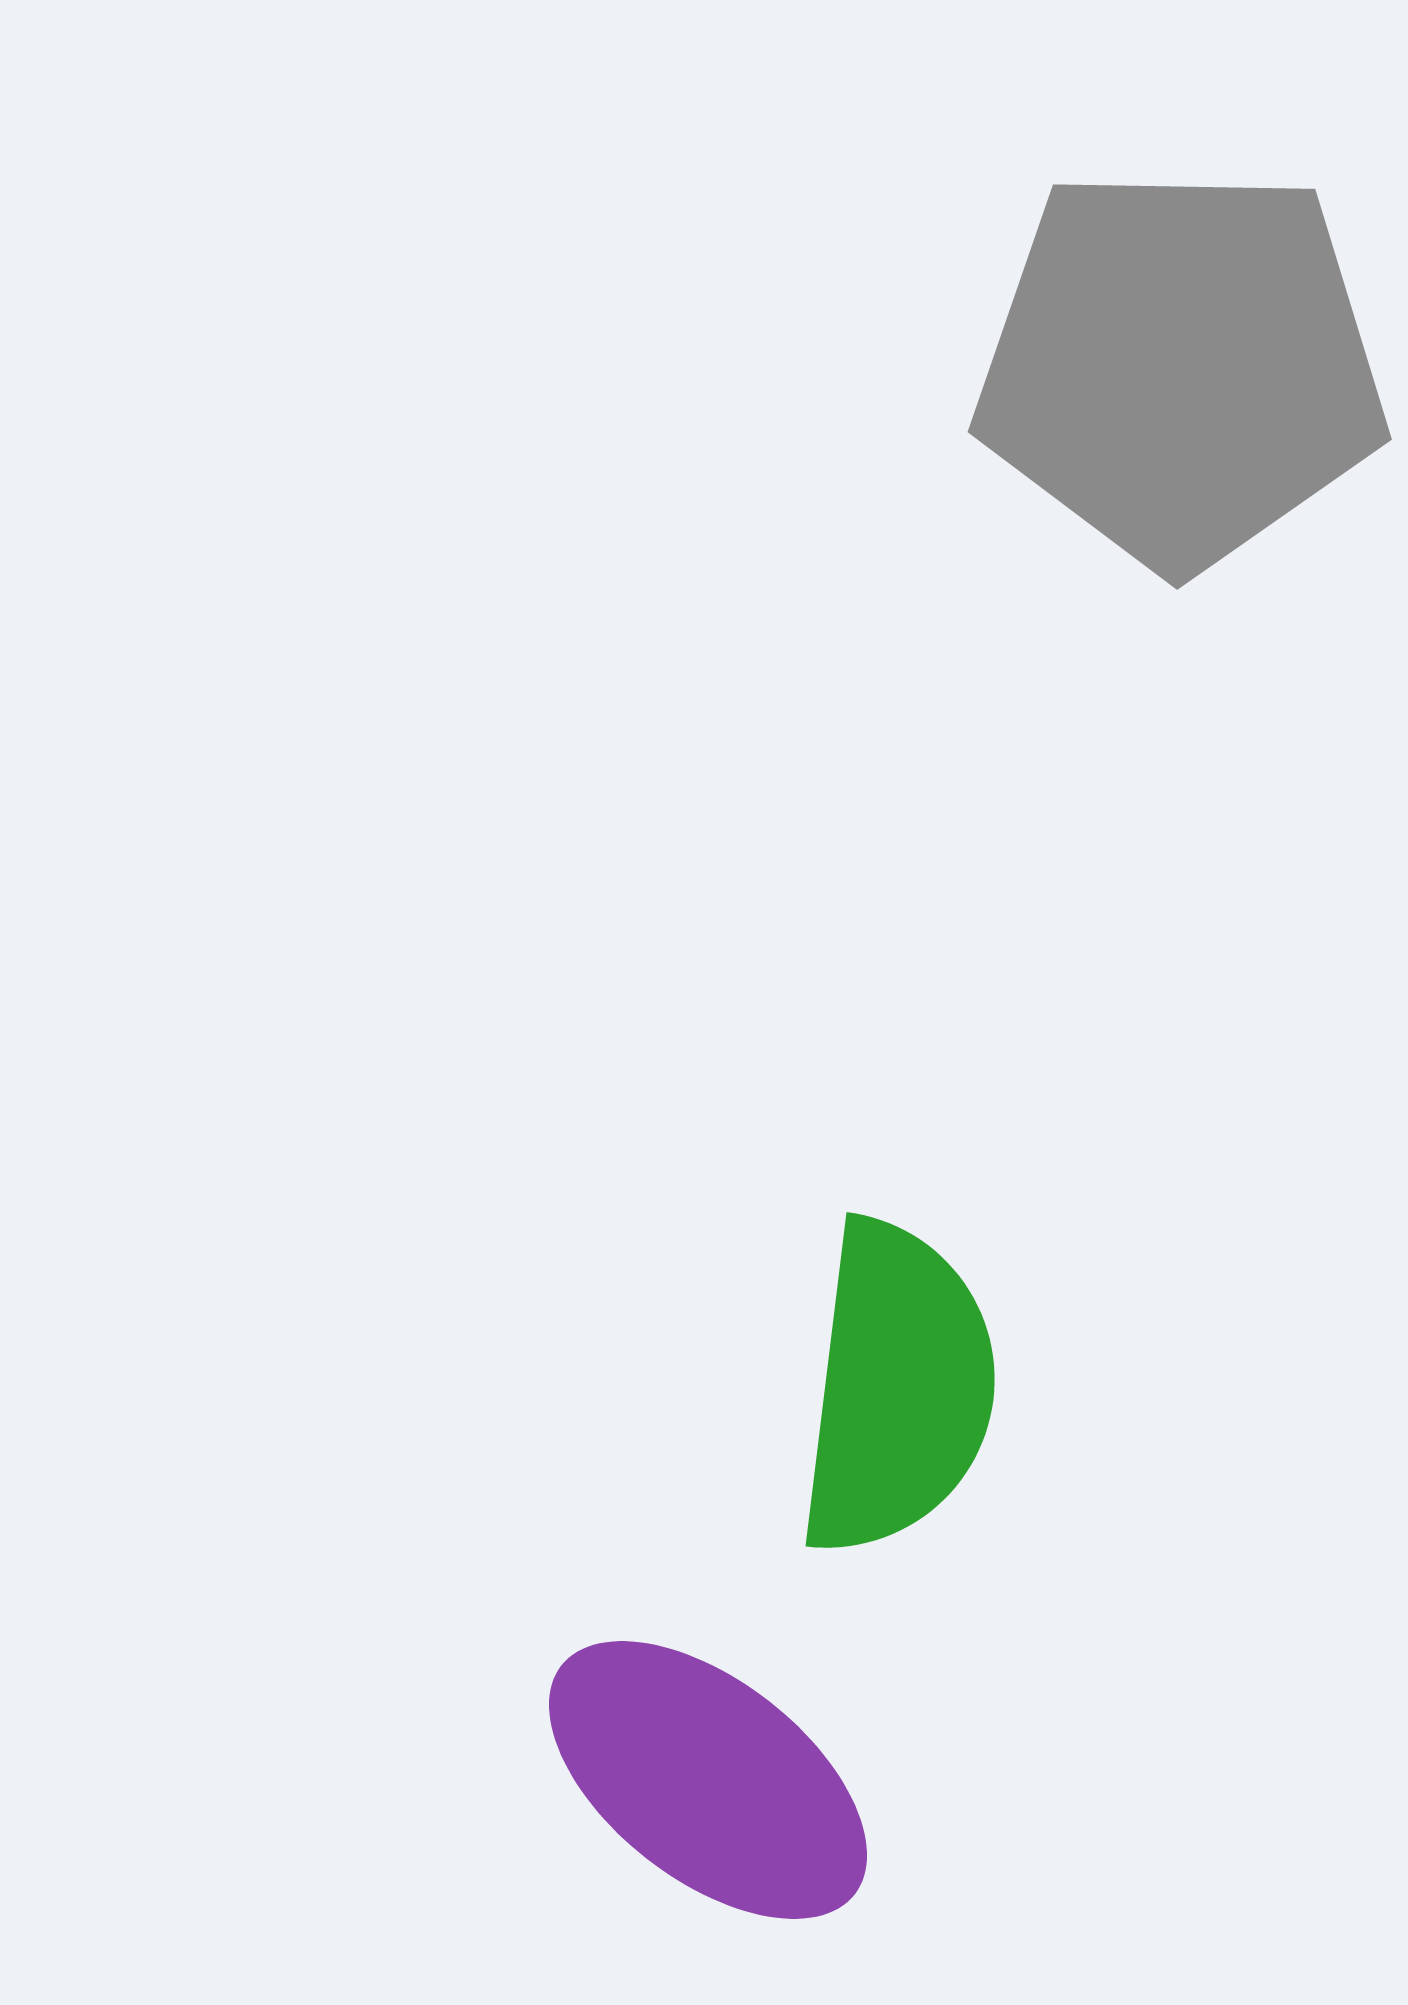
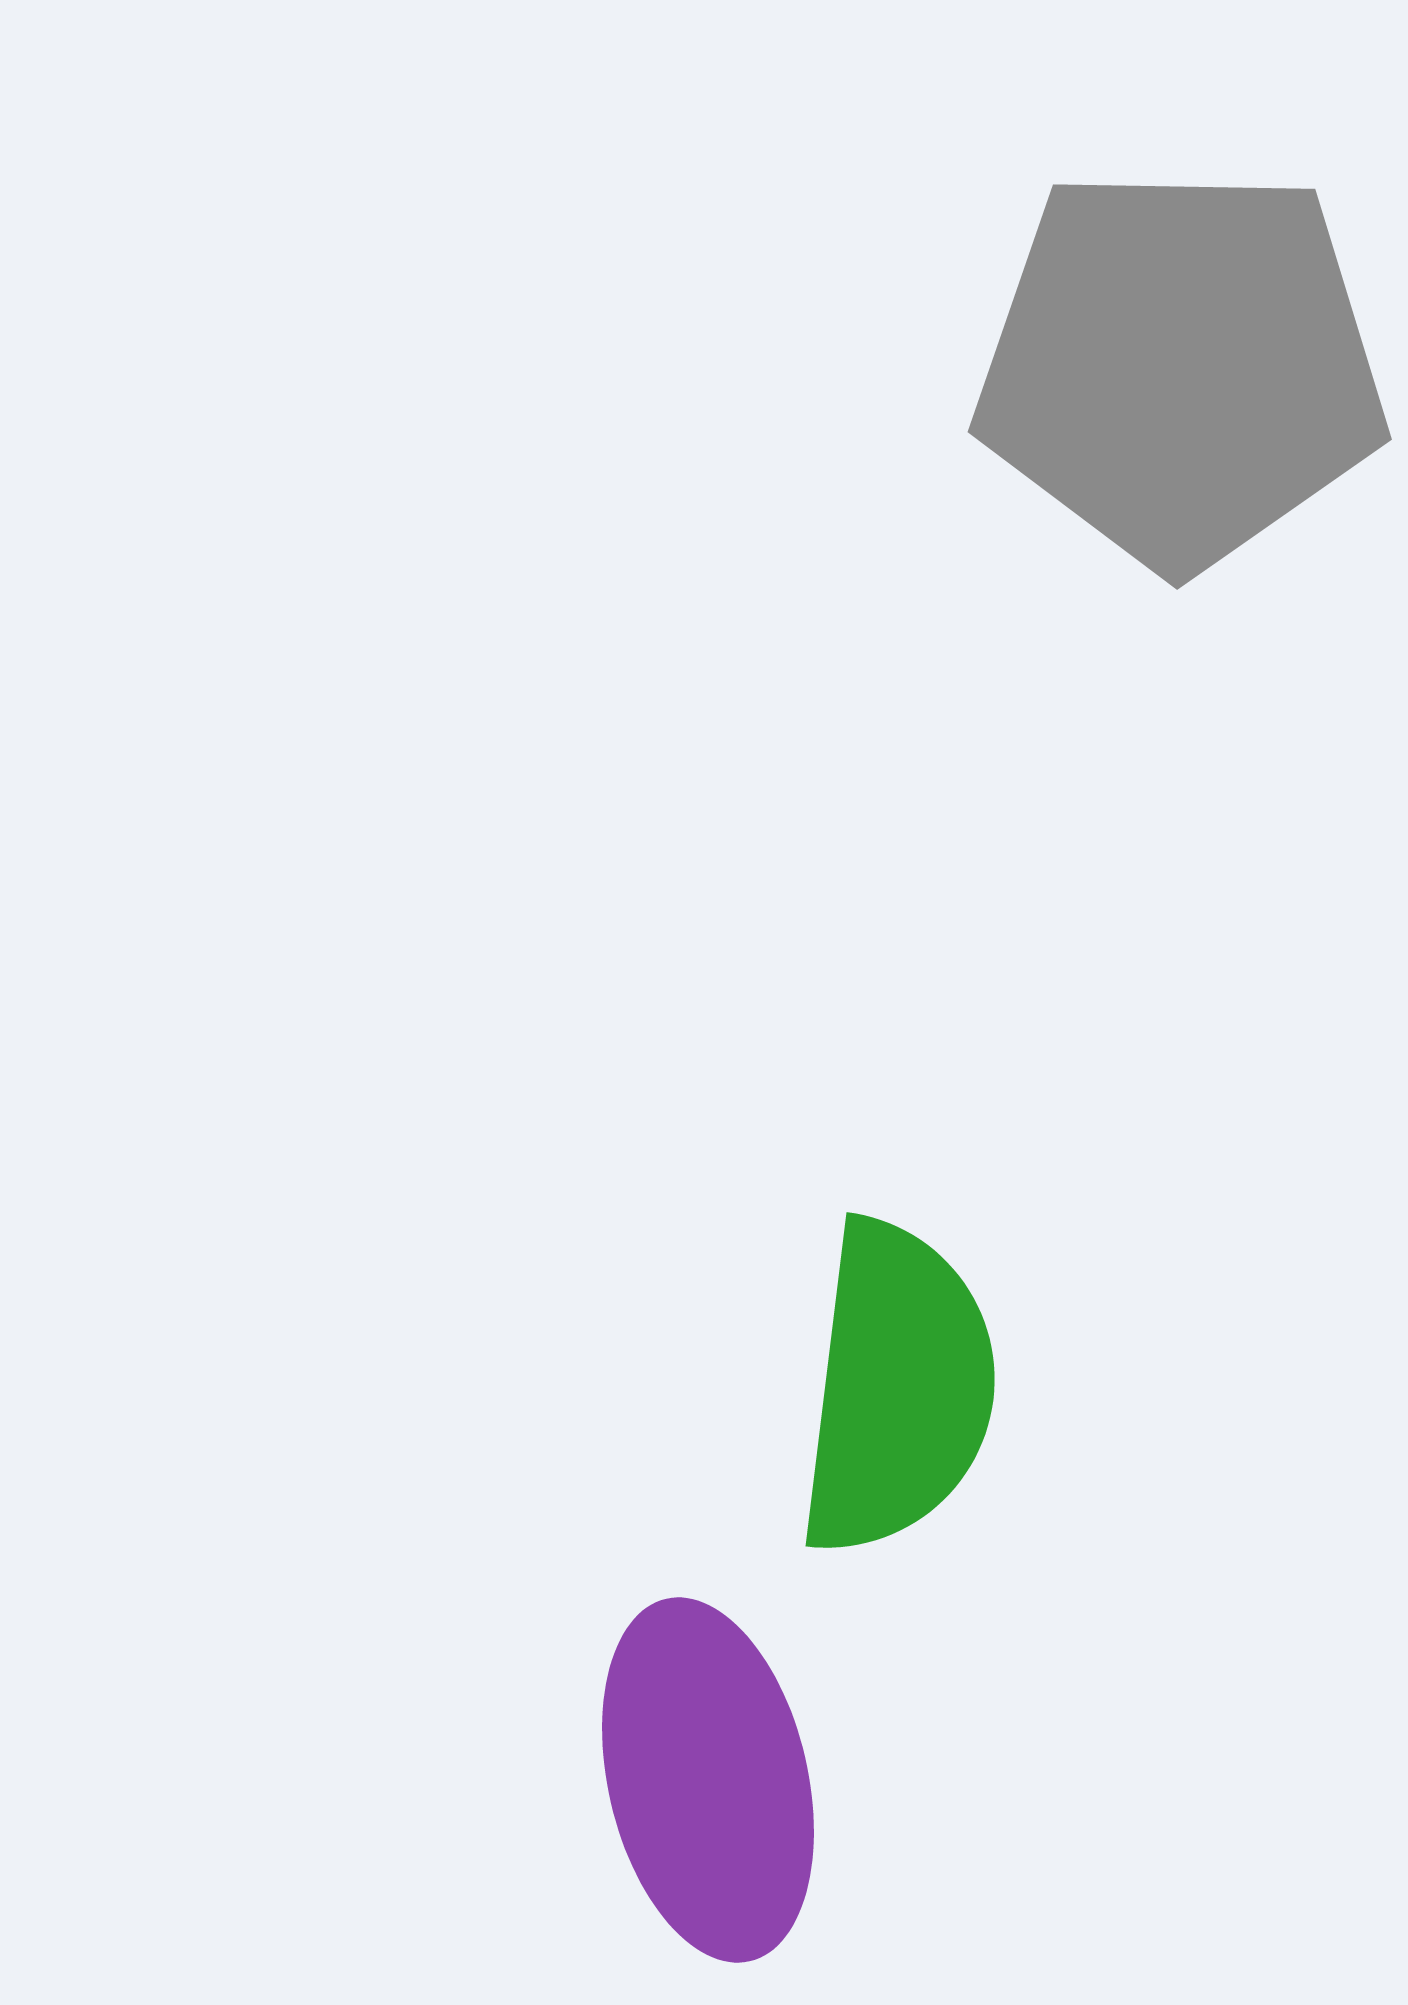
purple ellipse: rotated 39 degrees clockwise
